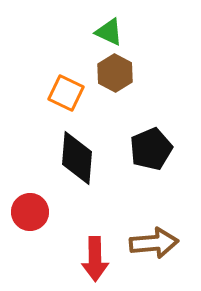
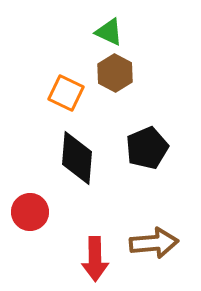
black pentagon: moved 4 px left, 1 px up
